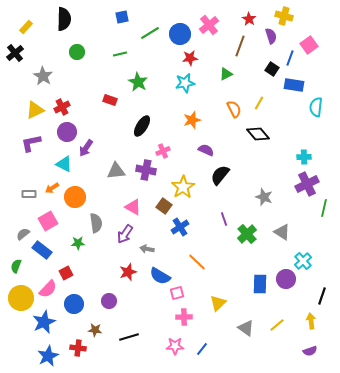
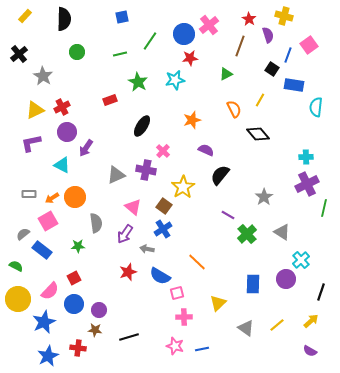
yellow rectangle at (26, 27): moved 1 px left, 11 px up
green line at (150, 33): moved 8 px down; rotated 24 degrees counterclockwise
blue circle at (180, 34): moved 4 px right
purple semicircle at (271, 36): moved 3 px left, 1 px up
black cross at (15, 53): moved 4 px right, 1 px down
blue line at (290, 58): moved 2 px left, 3 px up
cyan star at (185, 83): moved 10 px left, 3 px up
red rectangle at (110, 100): rotated 40 degrees counterclockwise
yellow line at (259, 103): moved 1 px right, 3 px up
pink cross at (163, 151): rotated 24 degrees counterclockwise
cyan cross at (304, 157): moved 2 px right
cyan triangle at (64, 164): moved 2 px left, 1 px down
gray triangle at (116, 171): moved 4 px down; rotated 18 degrees counterclockwise
orange arrow at (52, 188): moved 10 px down
gray star at (264, 197): rotated 18 degrees clockwise
pink triangle at (133, 207): rotated 12 degrees clockwise
purple line at (224, 219): moved 4 px right, 4 px up; rotated 40 degrees counterclockwise
blue cross at (180, 227): moved 17 px left, 2 px down
green star at (78, 243): moved 3 px down
cyan cross at (303, 261): moved 2 px left, 1 px up
green semicircle at (16, 266): rotated 96 degrees clockwise
red square at (66, 273): moved 8 px right, 5 px down
blue rectangle at (260, 284): moved 7 px left
pink semicircle at (48, 289): moved 2 px right, 2 px down
black line at (322, 296): moved 1 px left, 4 px up
yellow circle at (21, 298): moved 3 px left, 1 px down
purple circle at (109, 301): moved 10 px left, 9 px down
yellow arrow at (311, 321): rotated 56 degrees clockwise
pink star at (175, 346): rotated 18 degrees clockwise
blue line at (202, 349): rotated 40 degrees clockwise
purple semicircle at (310, 351): rotated 48 degrees clockwise
